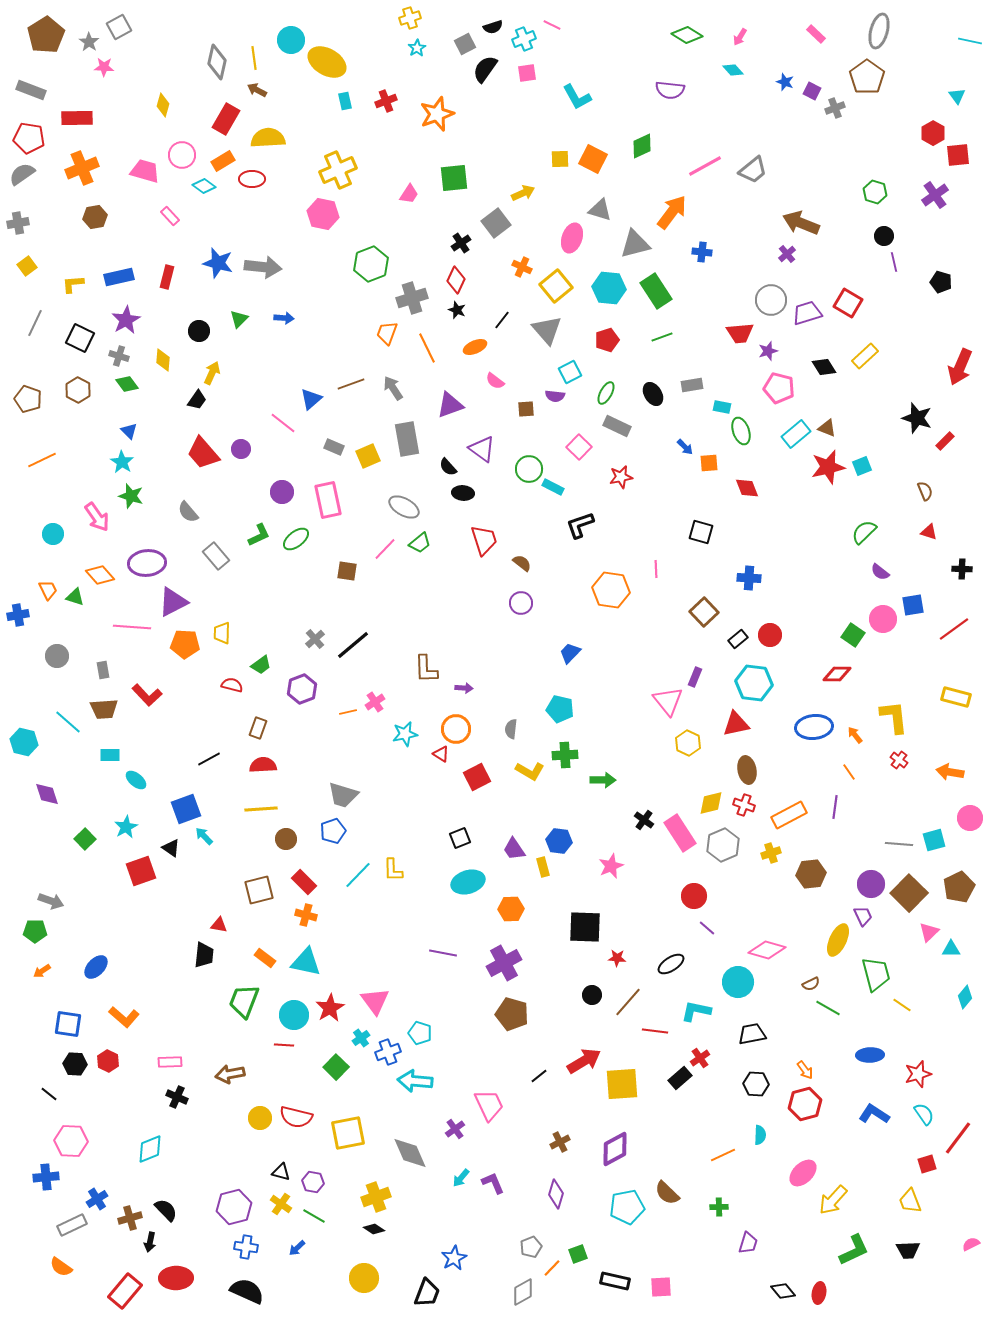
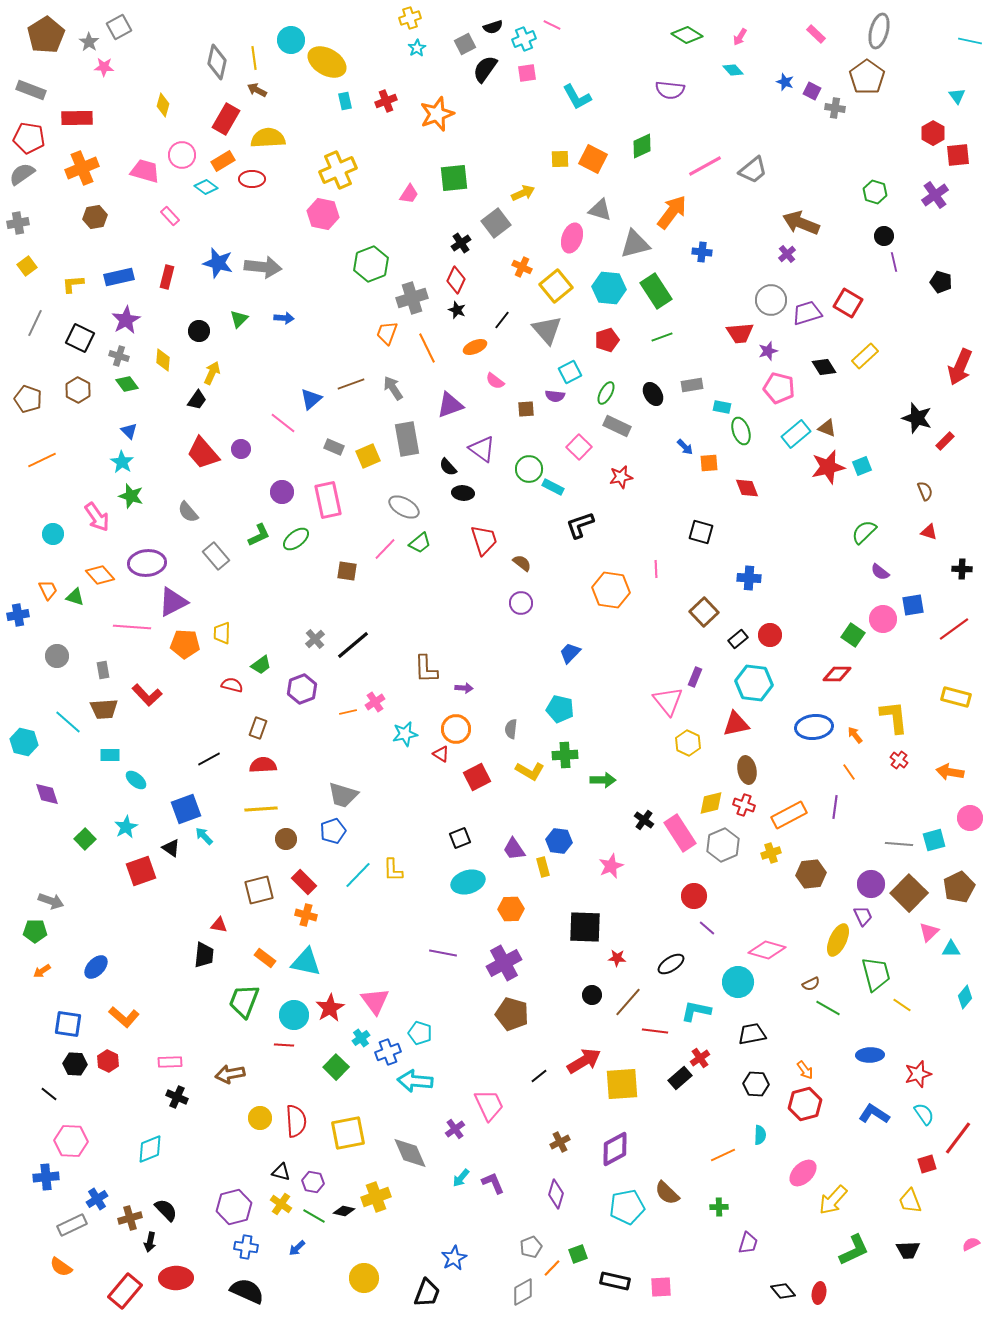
gray cross at (835, 108): rotated 30 degrees clockwise
cyan diamond at (204, 186): moved 2 px right, 1 px down
red semicircle at (296, 1117): moved 4 px down; rotated 108 degrees counterclockwise
black diamond at (374, 1229): moved 30 px left, 18 px up; rotated 20 degrees counterclockwise
